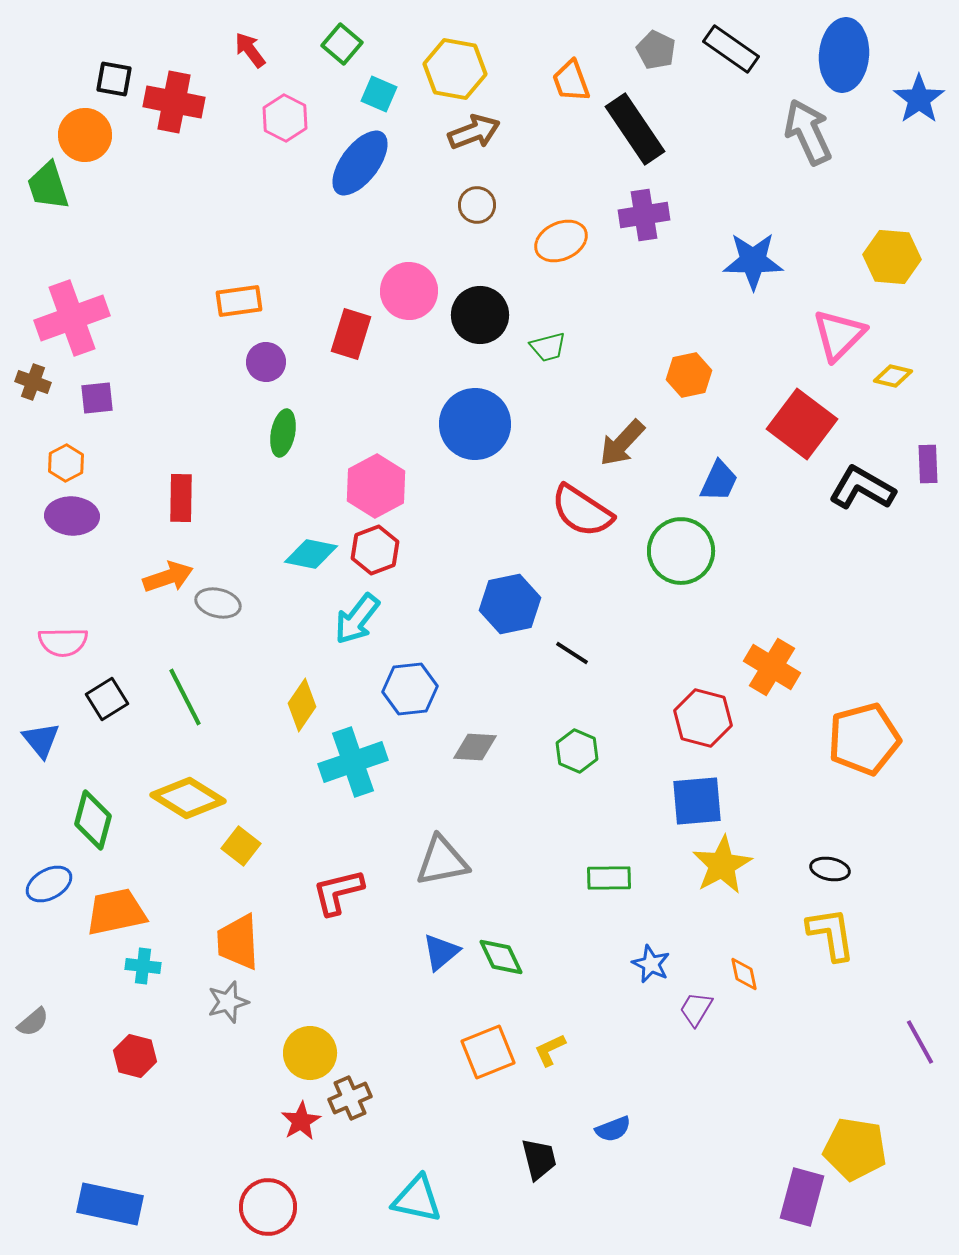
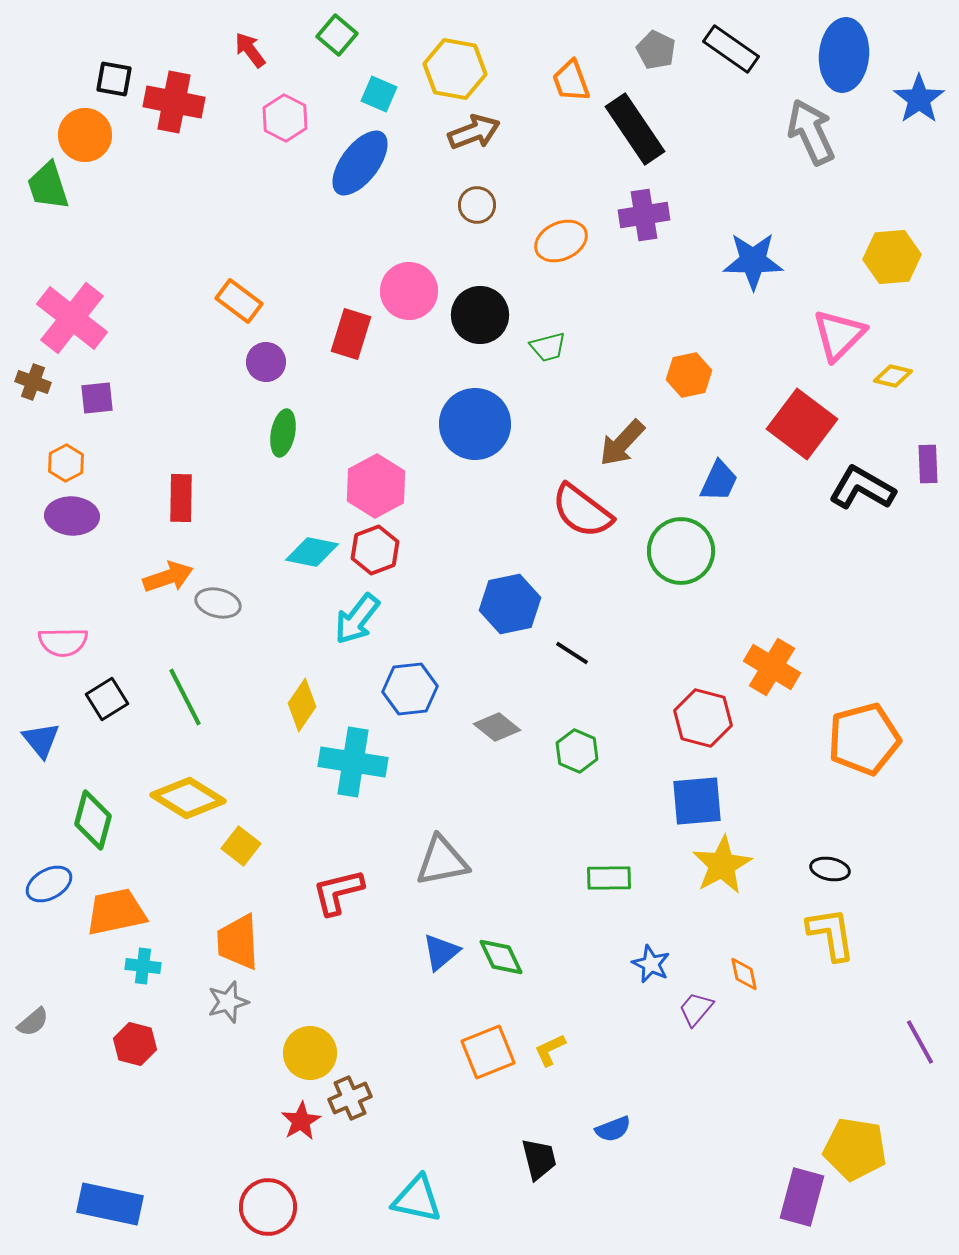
green square at (342, 44): moved 5 px left, 9 px up
gray arrow at (808, 132): moved 3 px right
yellow hexagon at (892, 257): rotated 10 degrees counterclockwise
orange rectangle at (239, 301): rotated 45 degrees clockwise
pink cross at (72, 318): rotated 32 degrees counterclockwise
red semicircle at (582, 511): rotated 4 degrees clockwise
cyan diamond at (311, 554): moved 1 px right, 2 px up
gray diamond at (475, 747): moved 22 px right, 20 px up; rotated 36 degrees clockwise
cyan cross at (353, 762): rotated 28 degrees clockwise
purple trapezoid at (696, 1009): rotated 9 degrees clockwise
red hexagon at (135, 1056): moved 12 px up
